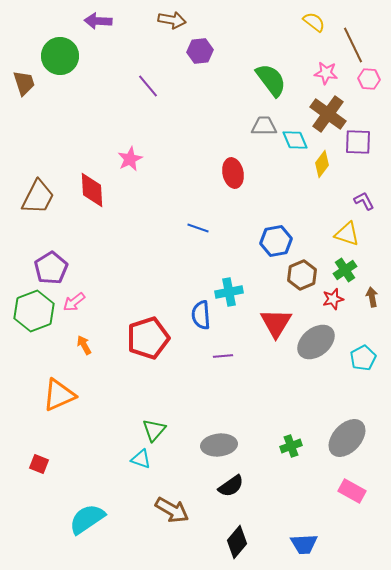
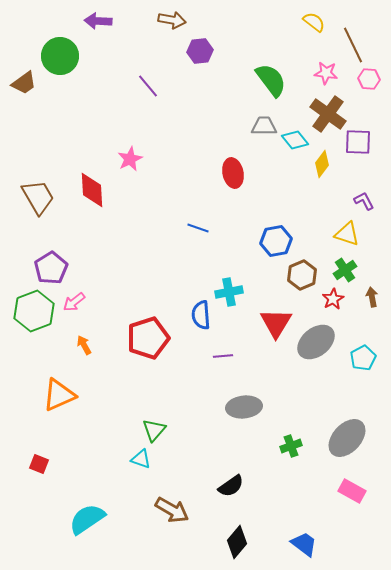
brown trapezoid at (24, 83): rotated 72 degrees clockwise
cyan diamond at (295, 140): rotated 16 degrees counterclockwise
brown trapezoid at (38, 197): rotated 57 degrees counterclockwise
red star at (333, 299): rotated 15 degrees counterclockwise
gray ellipse at (219, 445): moved 25 px right, 38 px up
blue trapezoid at (304, 544): rotated 140 degrees counterclockwise
